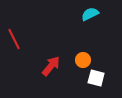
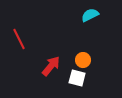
cyan semicircle: moved 1 px down
red line: moved 5 px right
white square: moved 19 px left
